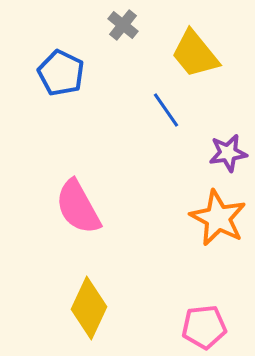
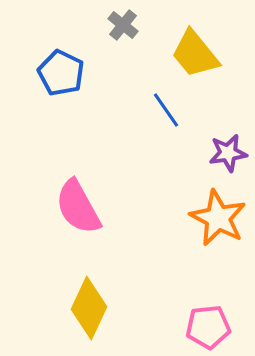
pink pentagon: moved 4 px right
